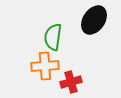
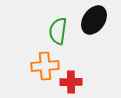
green semicircle: moved 5 px right, 6 px up
red cross: rotated 15 degrees clockwise
